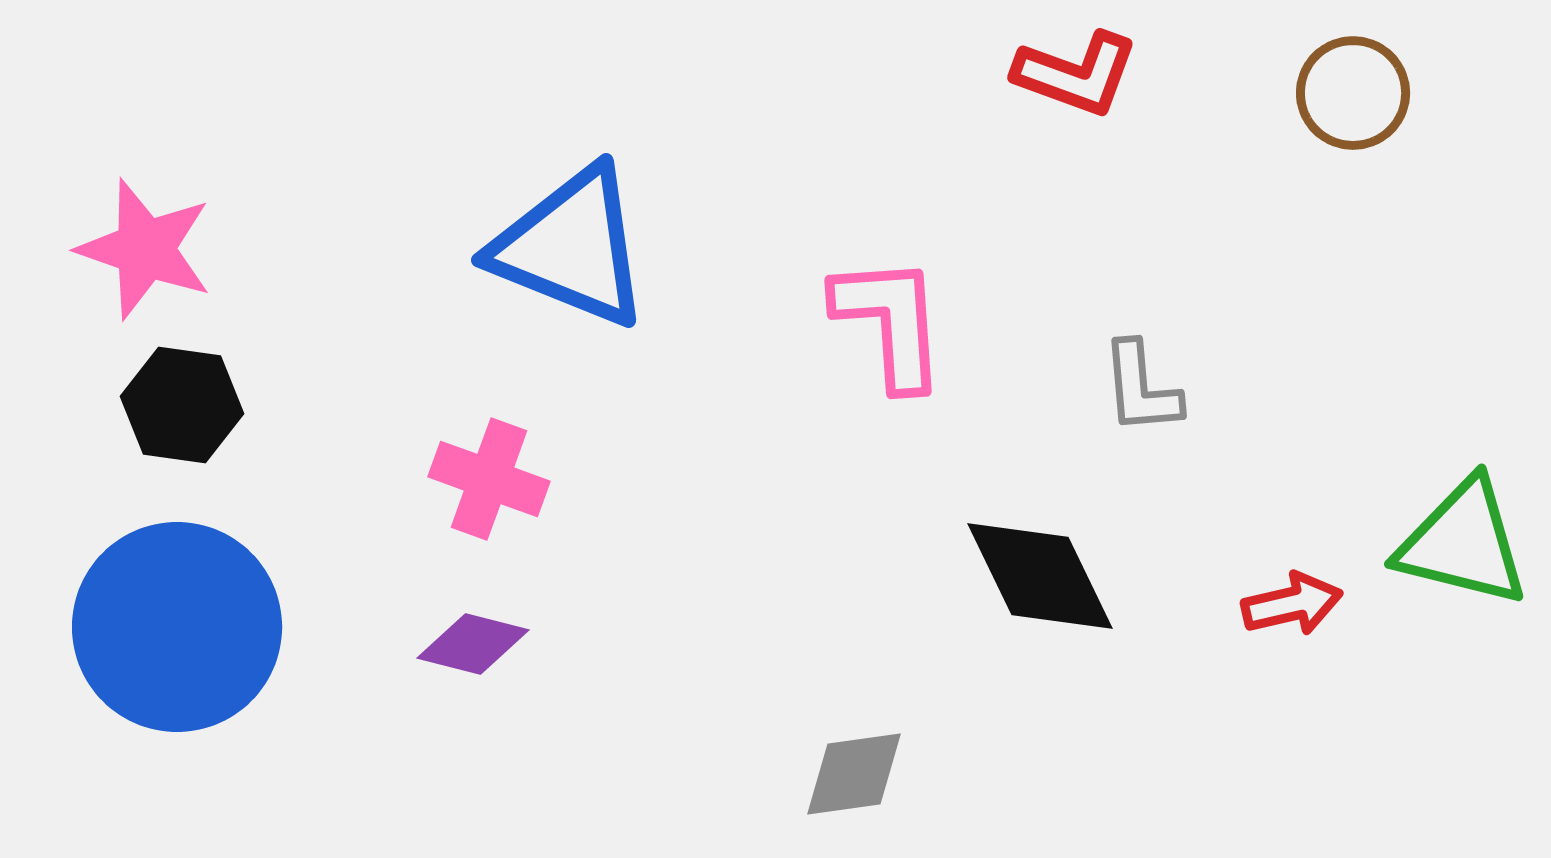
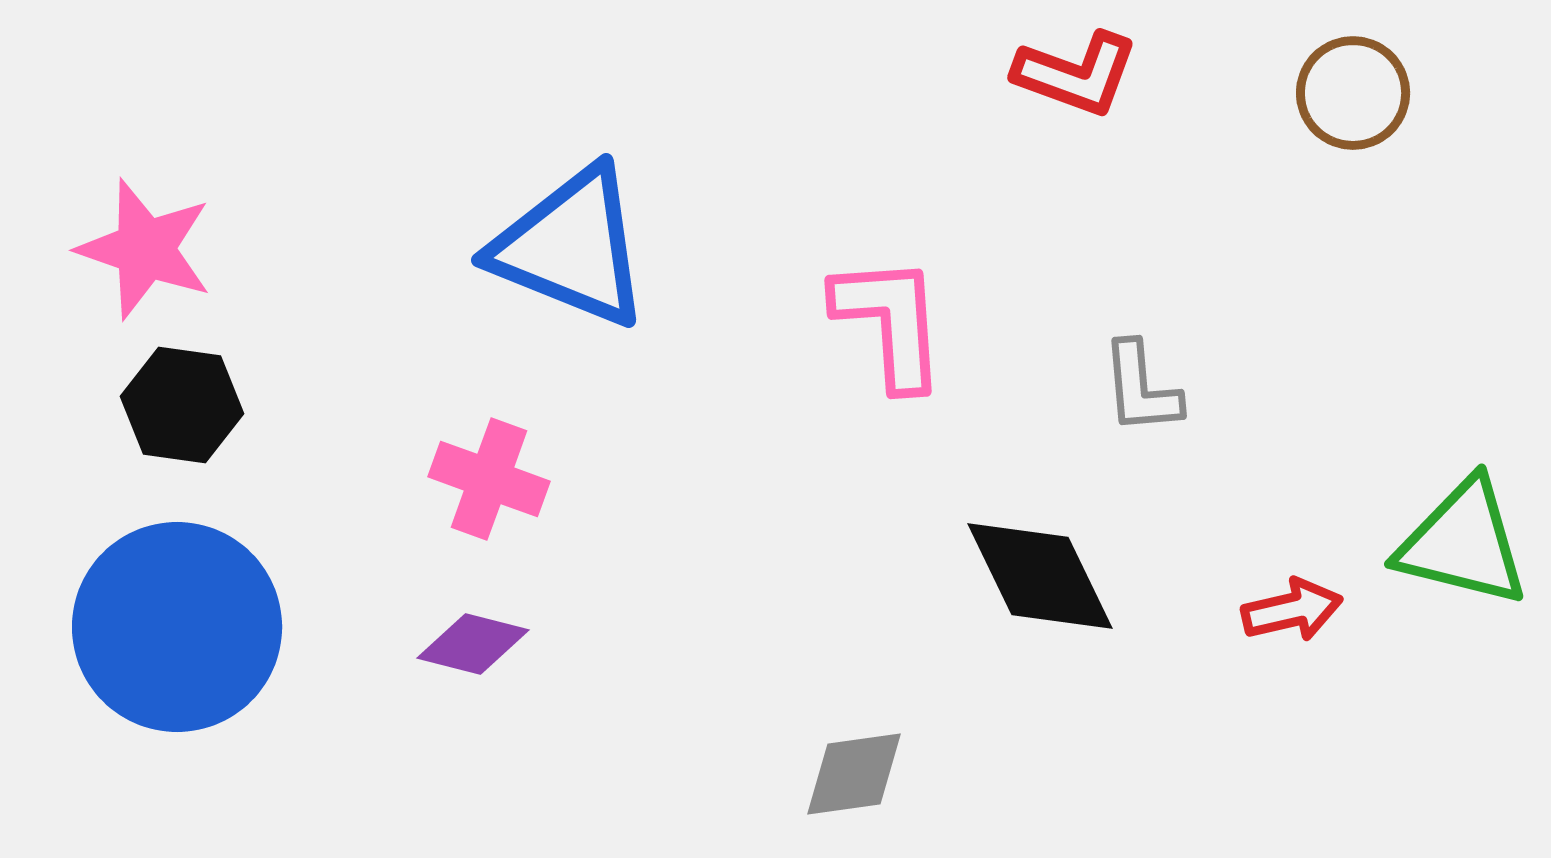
red arrow: moved 6 px down
